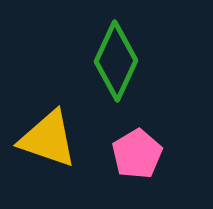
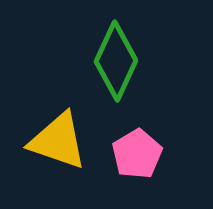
yellow triangle: moved 10 px right, 2 px down
